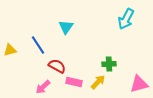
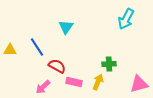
blue line: moved 1 px left, 2 px down
yellow triangle: rotated 16 degrees clockwise
yellow arrow: rotated 21 degrees counterclockwise
